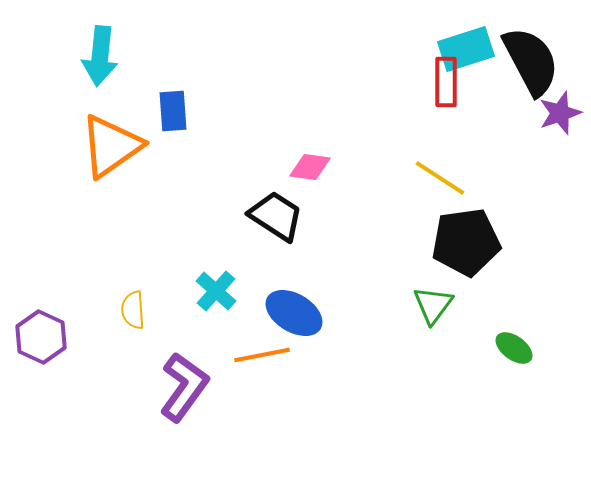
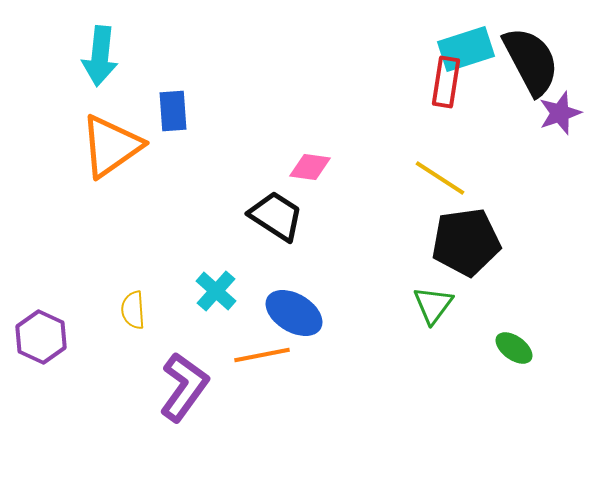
red rectangle: rotated 9 degrees clockwise
